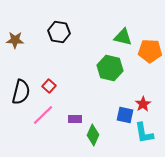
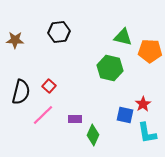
black hexagon: rotated 15 degrees counterclockwise
cyan L-shape: moved 3 px right
